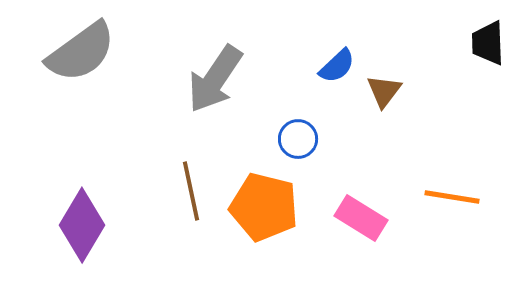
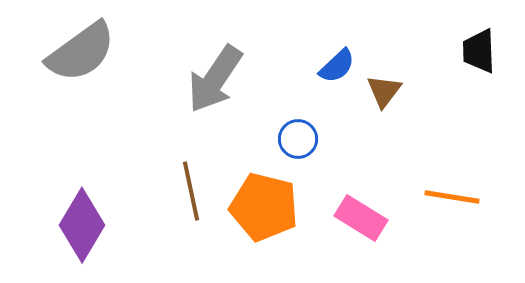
black trapezoid: moved 9 px left, 8 px down
